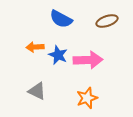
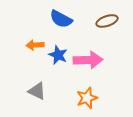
orange arrow: moved 2 px up
